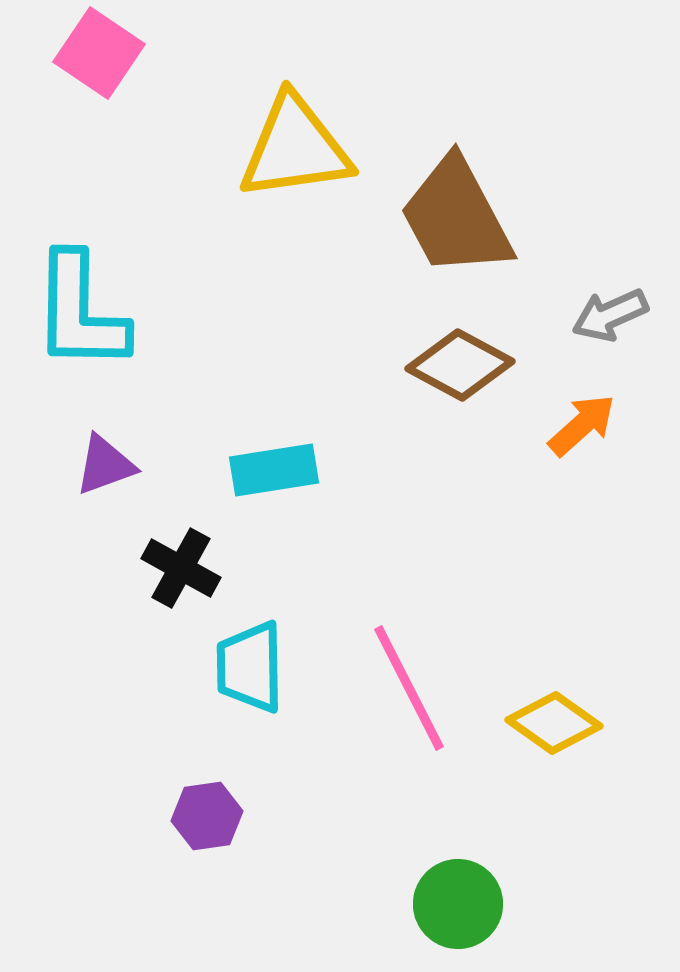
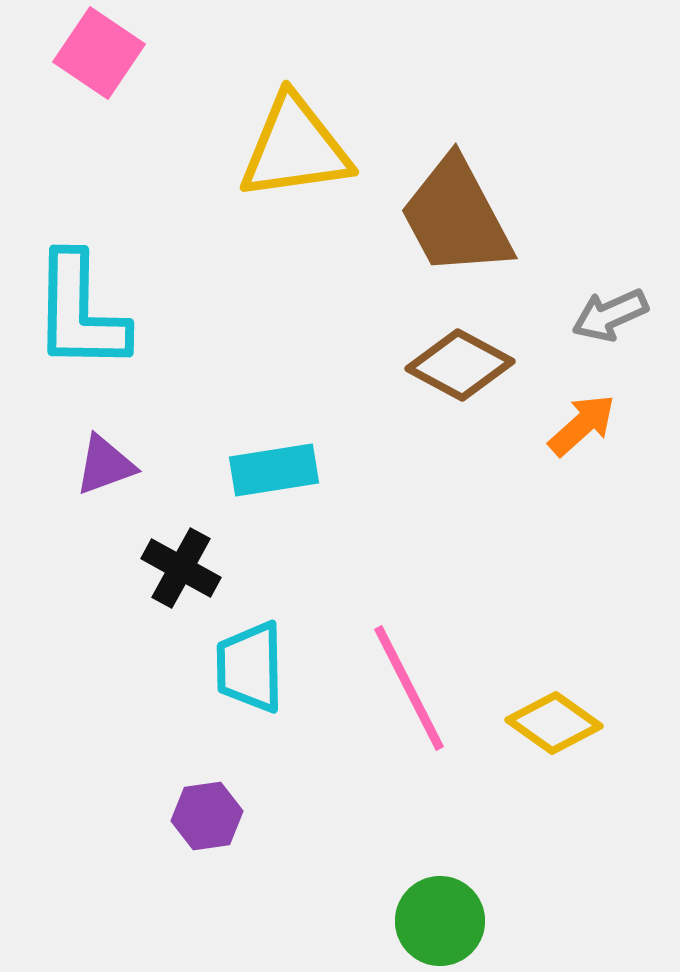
green circle: moved 18 px left, 17 px down
